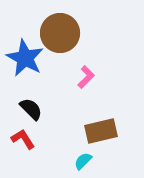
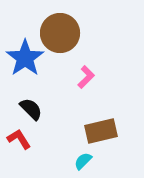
blue star: rotated 9 degrees clockwise
red L-shape: moved 4 px left
